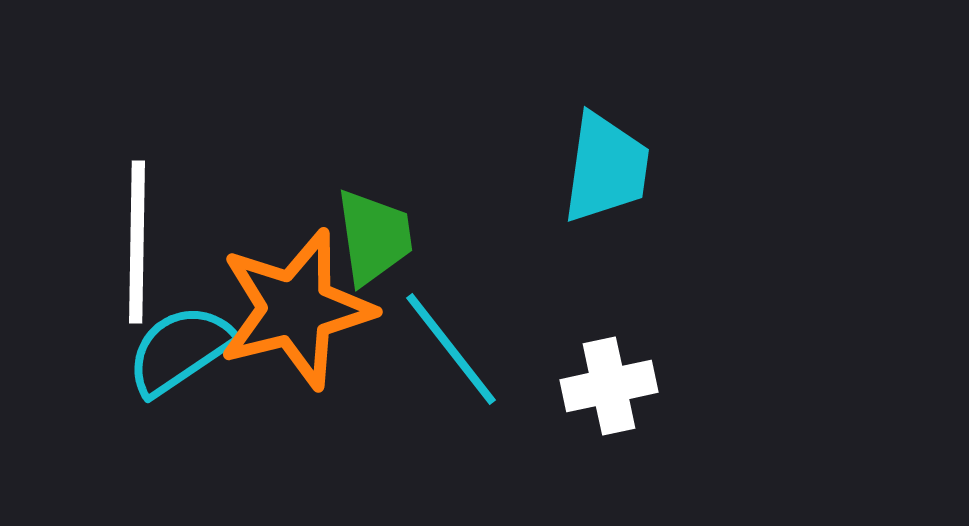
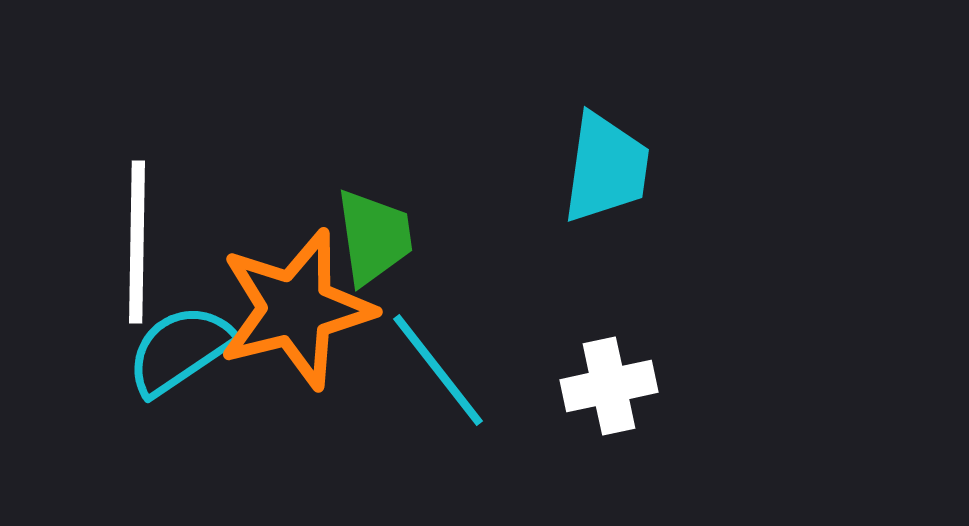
cyan line: moved 13 px left, 21 px down
